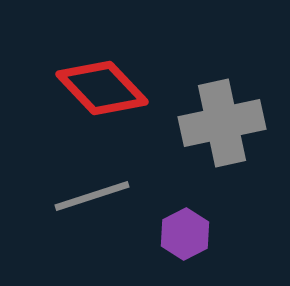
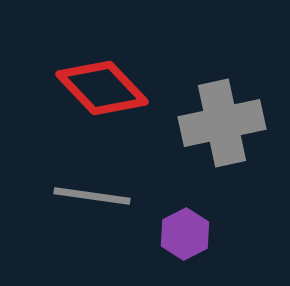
gray line: rotated 26 degrees clockwise
